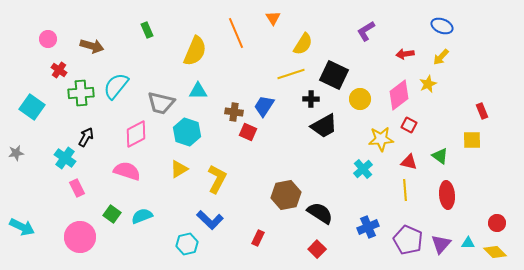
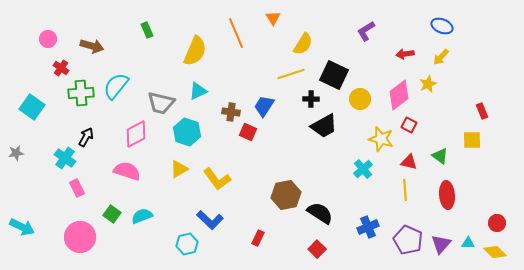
red cross at (59, 70): moved 2 px right, 2 px up
cyan triangle at (198, 91): rotated 24 degrees counterclockwise
brown cross at (234, 112): moved 3 px left
yellow star at (381, 139): rotated 20 degrees clockwise
yellow L-shape at (217, 179): rotated 116 degrees clockwise
